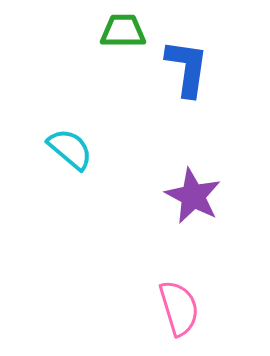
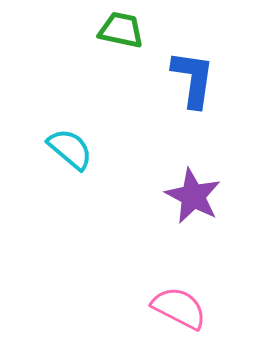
green trapezoid: moved 2 px left, 1 px up; rotated 12 degrees clockwise
blue L-shape: moved 6 px right, 11 px down
pink semicircle: rotated 46 degrees counterclockwise
